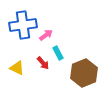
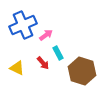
blue cross: rotated 16 degrees counterclockwise
brown hexagon: moved 2 px left, 2 px up; rotated 20 degrees counterclockwise
